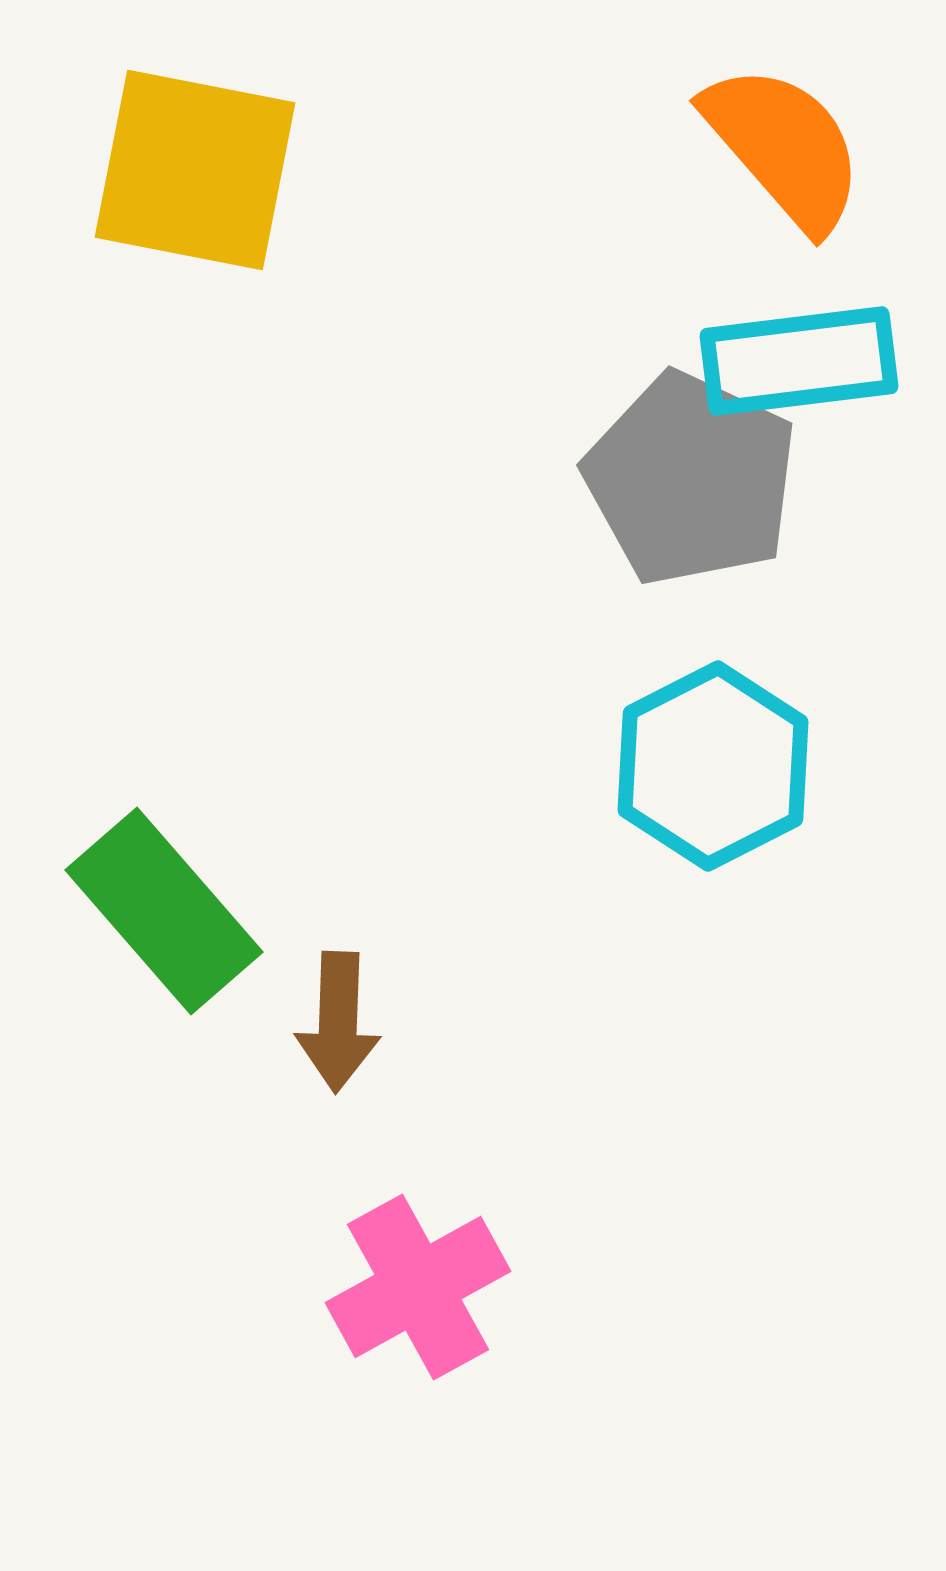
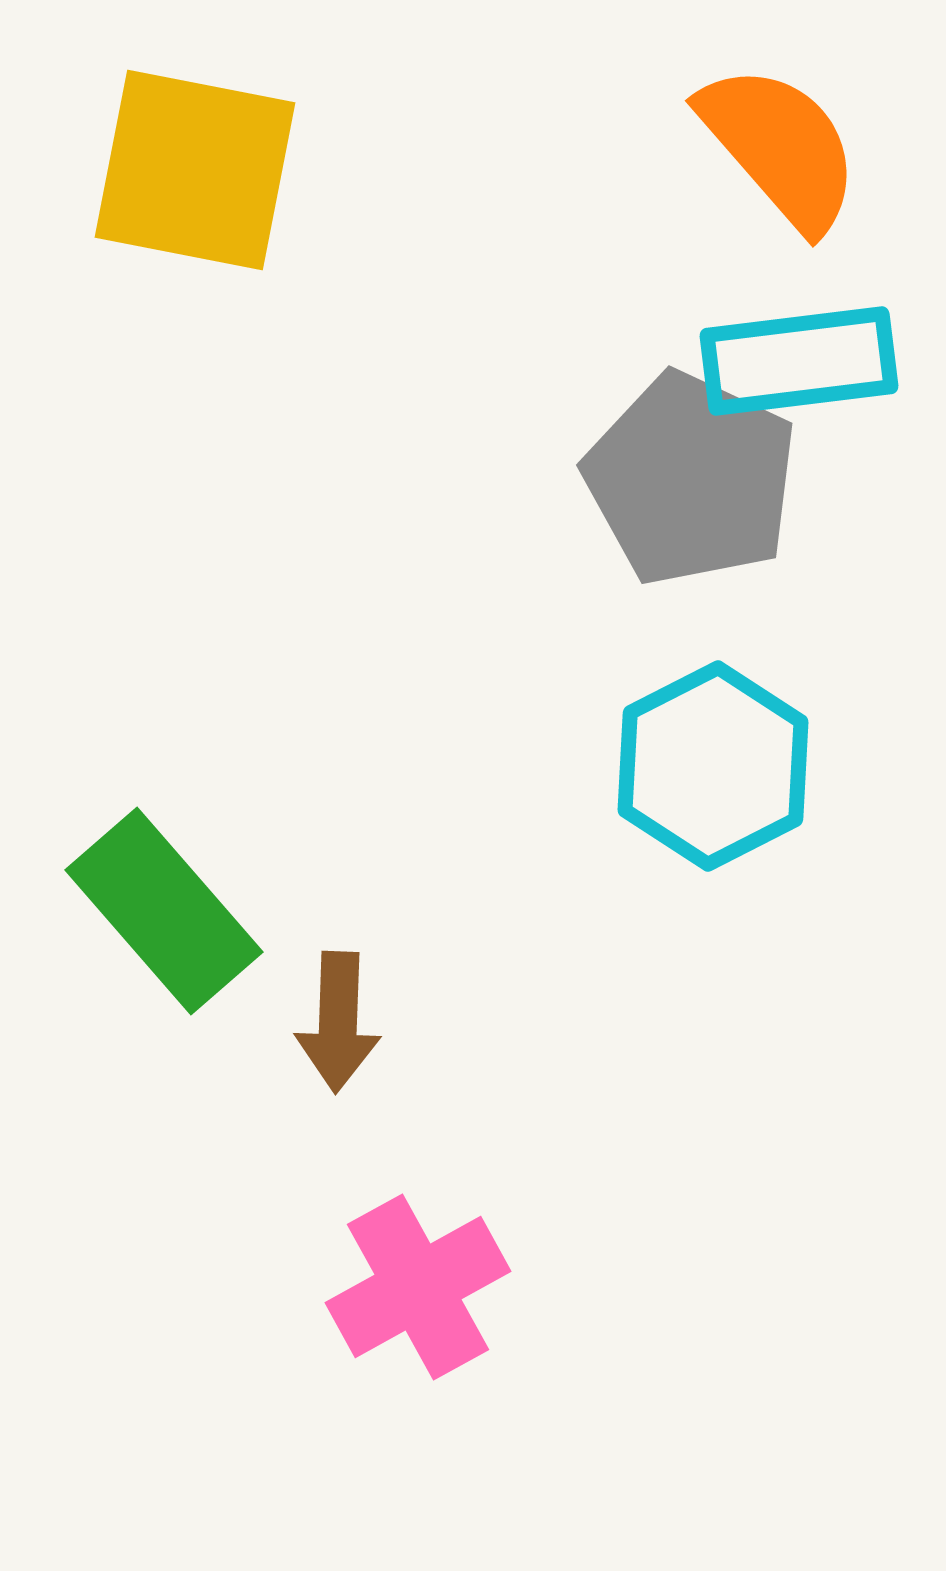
orange semicircle: moved 4 px left
